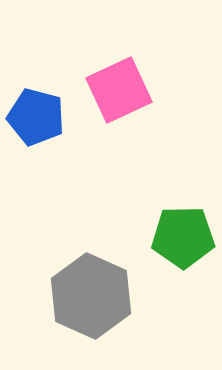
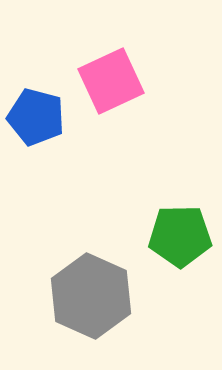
pink square: moved 8 px left, 9 px up
green pentagon: moved 3 px left, 1 px up
